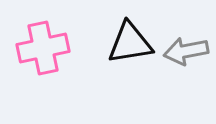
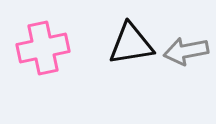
black triangle: moved 1 px right, 1 px down
